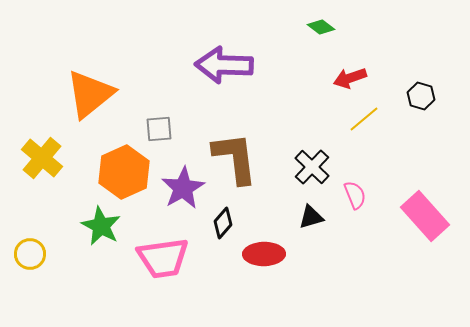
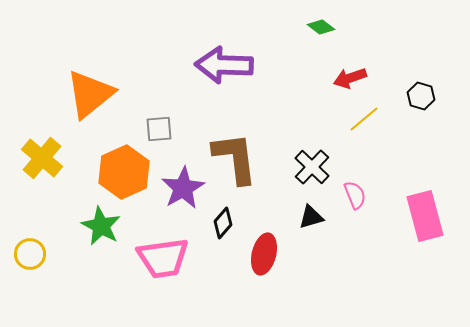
pink rectangle: rotated 27 degrees clockwise
red ellipse: rotated 75 degrees counterclockwise
